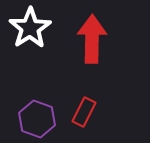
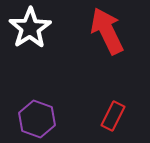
red arrow: moved 15 px right, 8 px up; rotated 27 degrees counterclockwise
red rectangle: moved 29 px right, 4 px down
